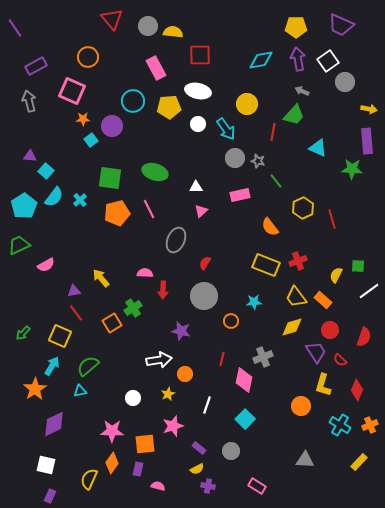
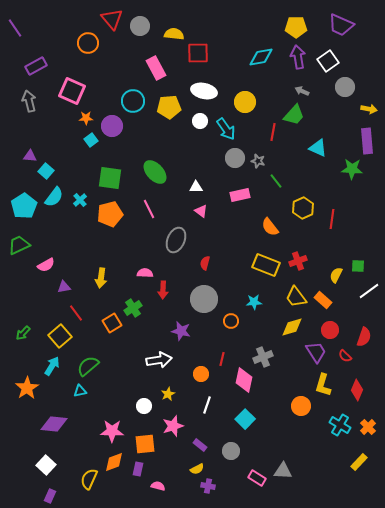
gray circle at (148, 26): moved 8 px left
yellow semicircle at (173, 32): moved 1 px right, 2 px down
red square at (200, 55): moved 2 px left, 2 px up
orange circle at (88, 57): moved 14 px up
purple arrow at (298, 59): moved 2 px up
cyan diamond at (261, 60): moved 3 px up
gray circle at (345, 82): moved 5 px down
white ellipse at (198, 91): moved 6 px right
yellow circle at (247, 104): moved 2 px left, 2 px up
orange star at (83, 119): moved 3 px right, 1 px up
white circle at (198, 124): moved 2 px right, 3 px up
green ellipse at (155, 172): rotated 30 degrees clockwise
pink triangle at (201, 211): rotated 40 degrees counterclockwise
orange pentagon at (117, 213): moved 7 px left, 1 px down
red line at (332, 219): rotated 24 degrees clockwise
red semicircle at (205, 263): rotated 16 degrees counterclockwise
yellow arrow at (101, 278): rotated 132 degrees counterclockwise
purple triangle at (74, 291): moved 10 px left, 4 px up
gray circle at (204, 296): moved 3 px down
yellow square at (60, 336): rotated 25 degrees clockwise
red semicircle at (340, 360): moved 5 px right, 4 px up
orange circle at (185, 374): moved 16 px right
orange star at (35, 389): moved 8 px left, 1 px up
white circle at (133, 398): moved 11 px right, 8 px down
purple diamond at (54, 424): rotated 32 degrees clockwise
orange cross at (370, 425): moved 2 px left, 2 px down; rotated 21 degrees counterclockwise
purple rectangle at (199, 448): moved 1 px right, 3 px up
gray triangle at (305, 460): moved 22 px left, 11 px down
orange diamond at (112, 463): moved 2 px right, 1 px up; rotated 35 degrees clockwise
white square at (46, 465): rotated 30 degrees clockwise
pink rectangle at (257, 486): moved 8 px up
